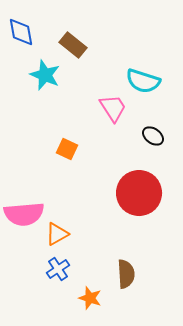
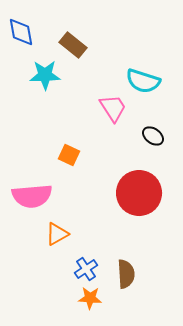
cyan star: rotated 24 degrees counterclockwise
orange square: moved 2 px right, 6 px down
pink semicircle: moved 8 px right, 18 px up
blue cross: moved 28 px right
orange star: rotated 15 degrees counterclockwise
